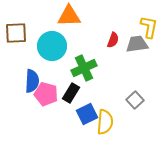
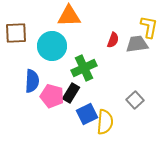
pink pentagon: moved 6 px right, 2 px down
